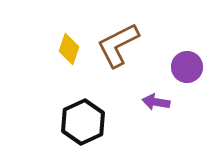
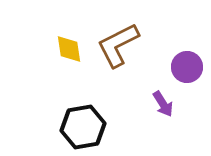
yellow diamond: rotated 28 degrees counterclockwise
purple arrow: moved 7 px right, 2 px down; rotated 132 degrees counterclockwise
black hexagon: moved 5 px down; rotated 15 degrees clockwise
